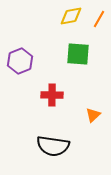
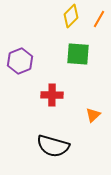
yellow diamond: rotated 35 degrees counterclockwise
black semicircle: rotated 8 degrees clockwise
